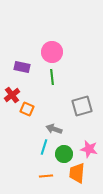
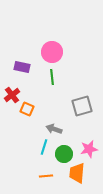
pink star: rotated 24 degrees counterclockwise
